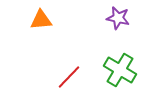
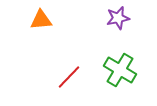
purple star: rotated 25 degrees counterclockwise
